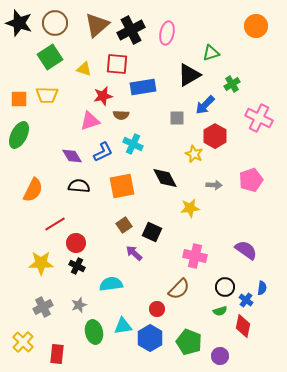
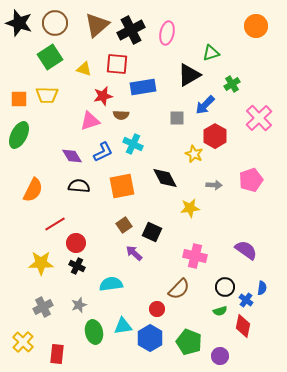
pink cross at (259, 118): rotated 20 degrees clockwise
